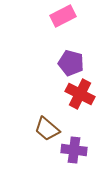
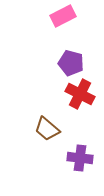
purple cross: moved 6 px right, 8 px down
